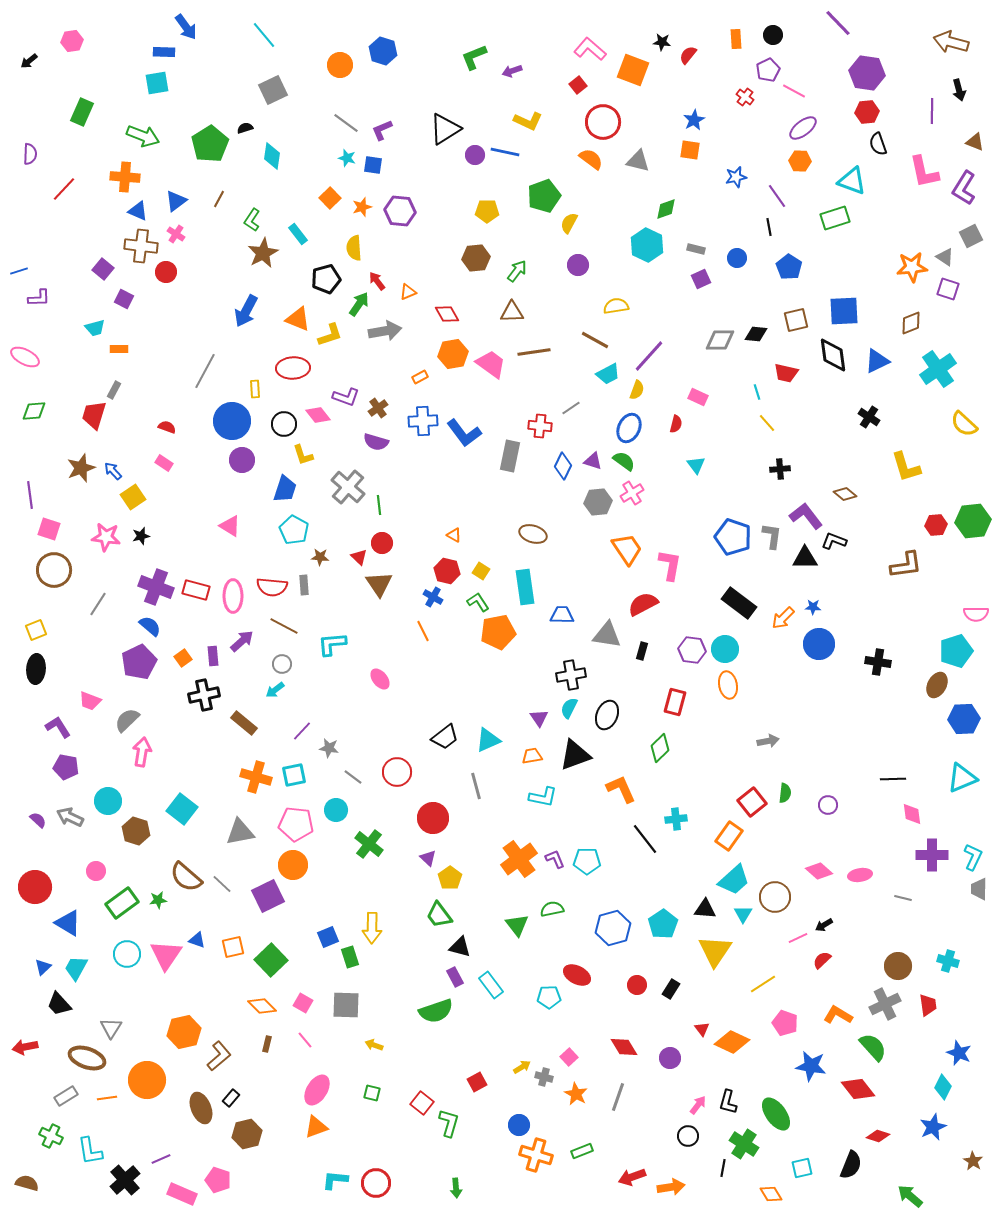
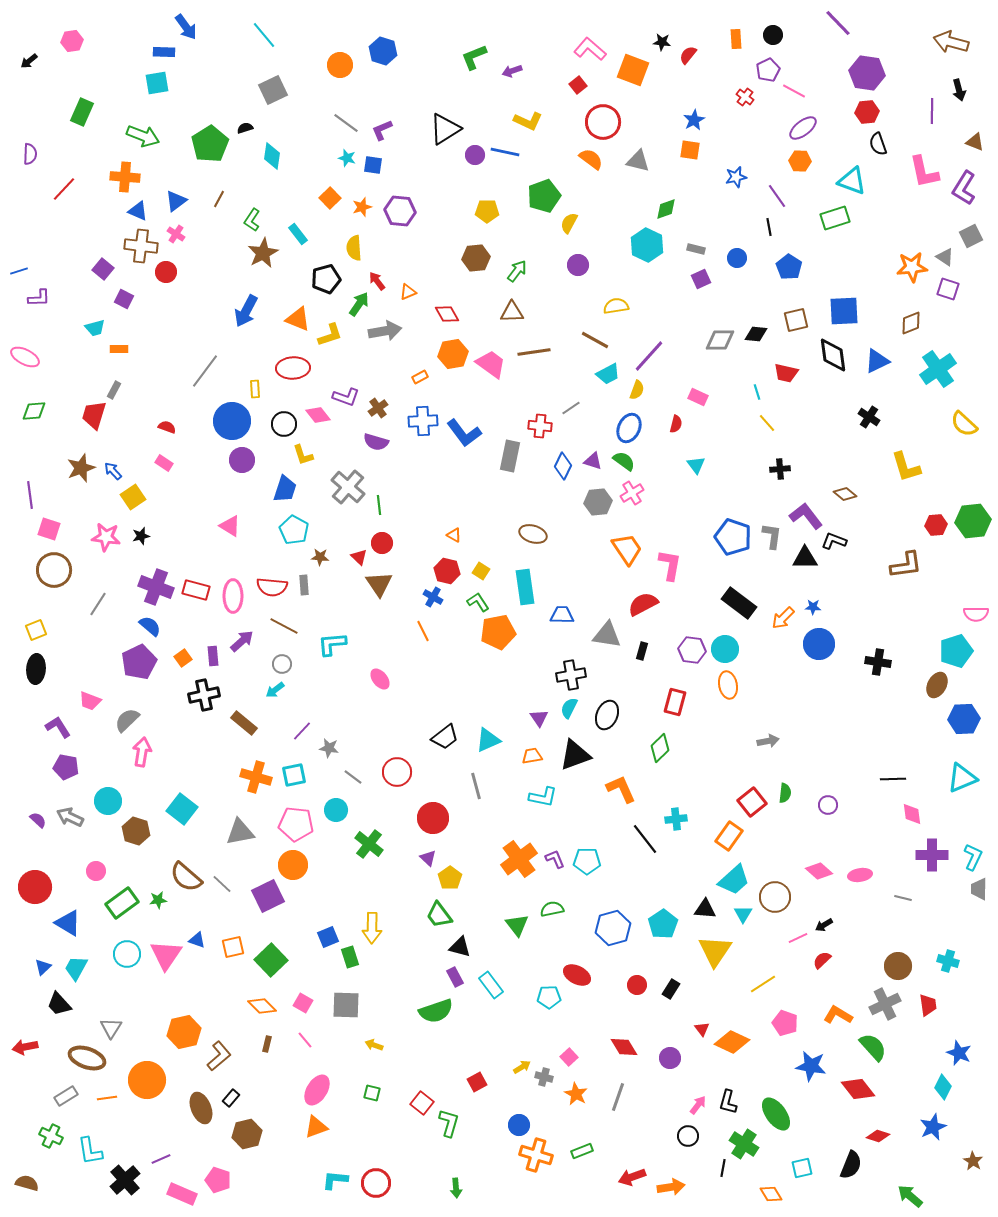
gray line at (205, 371): rotated 9 degrees clockwise
